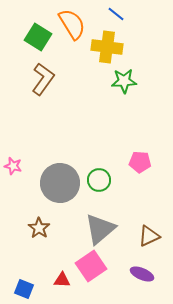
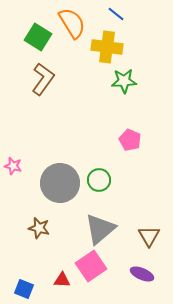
orange semicircle: moved 1 px up
pink pentagon: moved 10 px left, 22 px up; rotated 20 degrees clockwise
brown star: rotated 20 degrees counterclockwise
brown triangle: rotated 35 degrees counterclockwise
